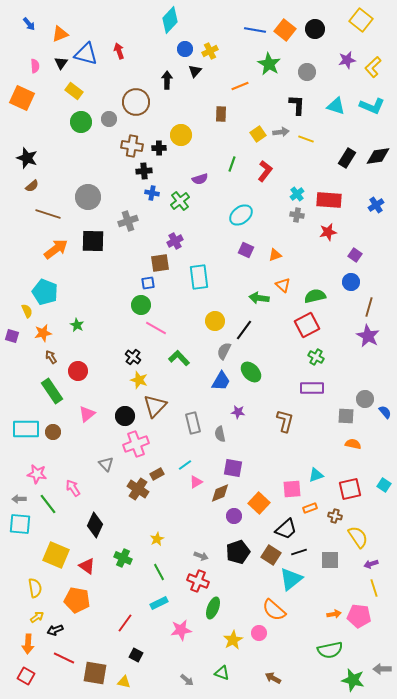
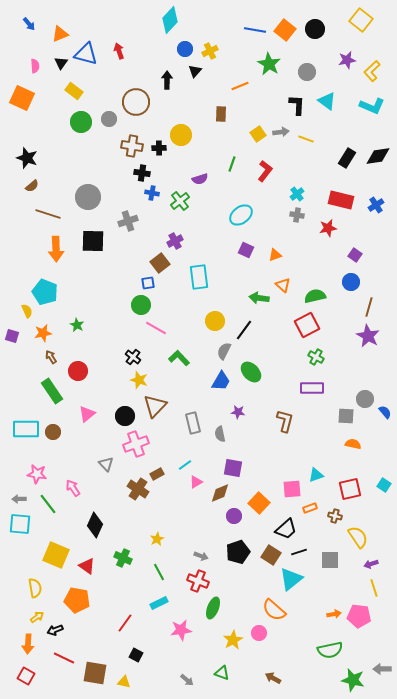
yellow L-shape at (373, 67): moved 1 px left, 4 px down
cyan triangle at (336, 106): moved 9 px left, 5 px up; rotated 18 degrees clockwise
black cross at (144, 171): moved 2 px left, 2 px down; rotated 14 degrees clockwise
red rectangle at (329, 200): moved 12 px right; rotated 10 degrees clockwise
red star at (328, 232): moved 4 px up
orange arrow at (56, 249): rotated 125 degrees clockwise
brown square at (160, 263): rotated 30 degrees counterclockwise
